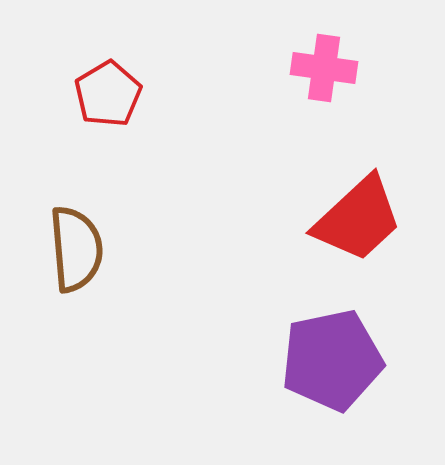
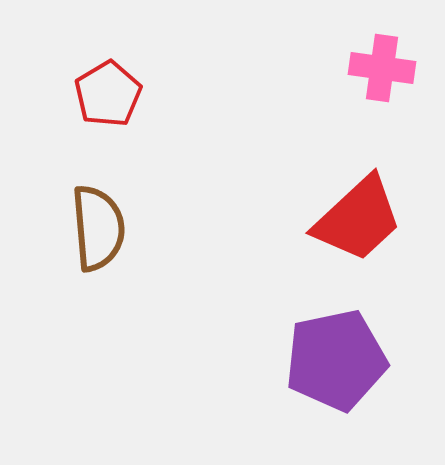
pink cross: moved 58 px right
brown semicircle: moved 22 px right, 21 px up
purple pentagon: moved 4 px right
